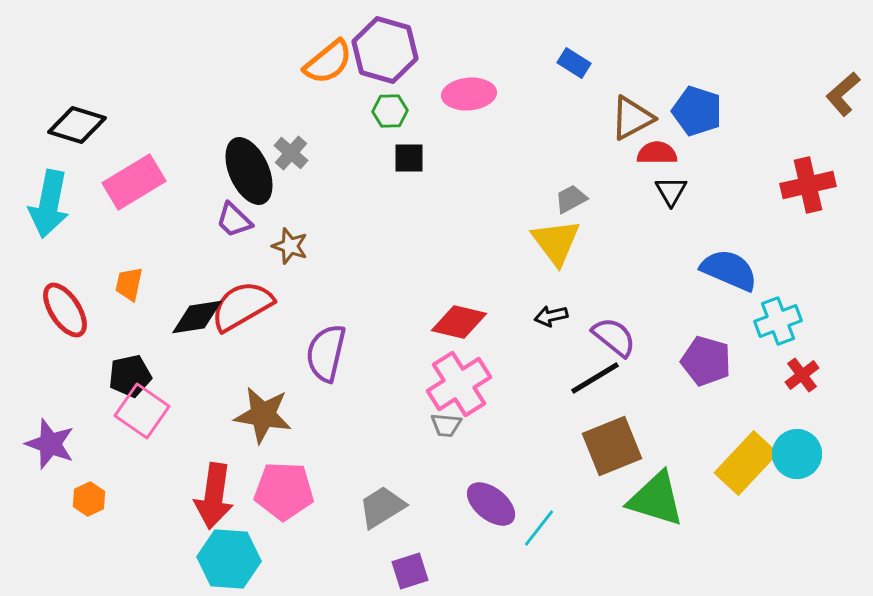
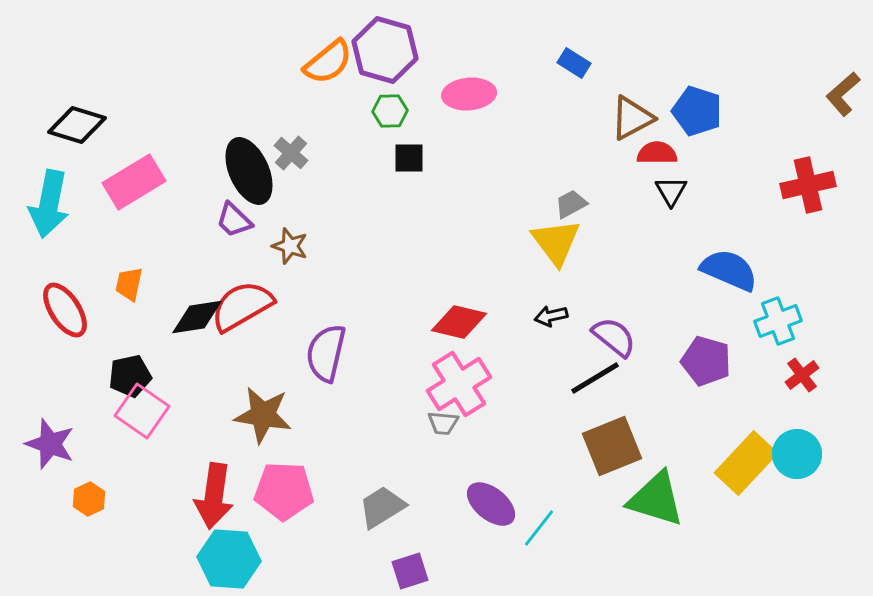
gray trapezoid at (571, 199): moved 5 px down
gray trapezoid at (446, 425): moved 3 px left, 2 px up
